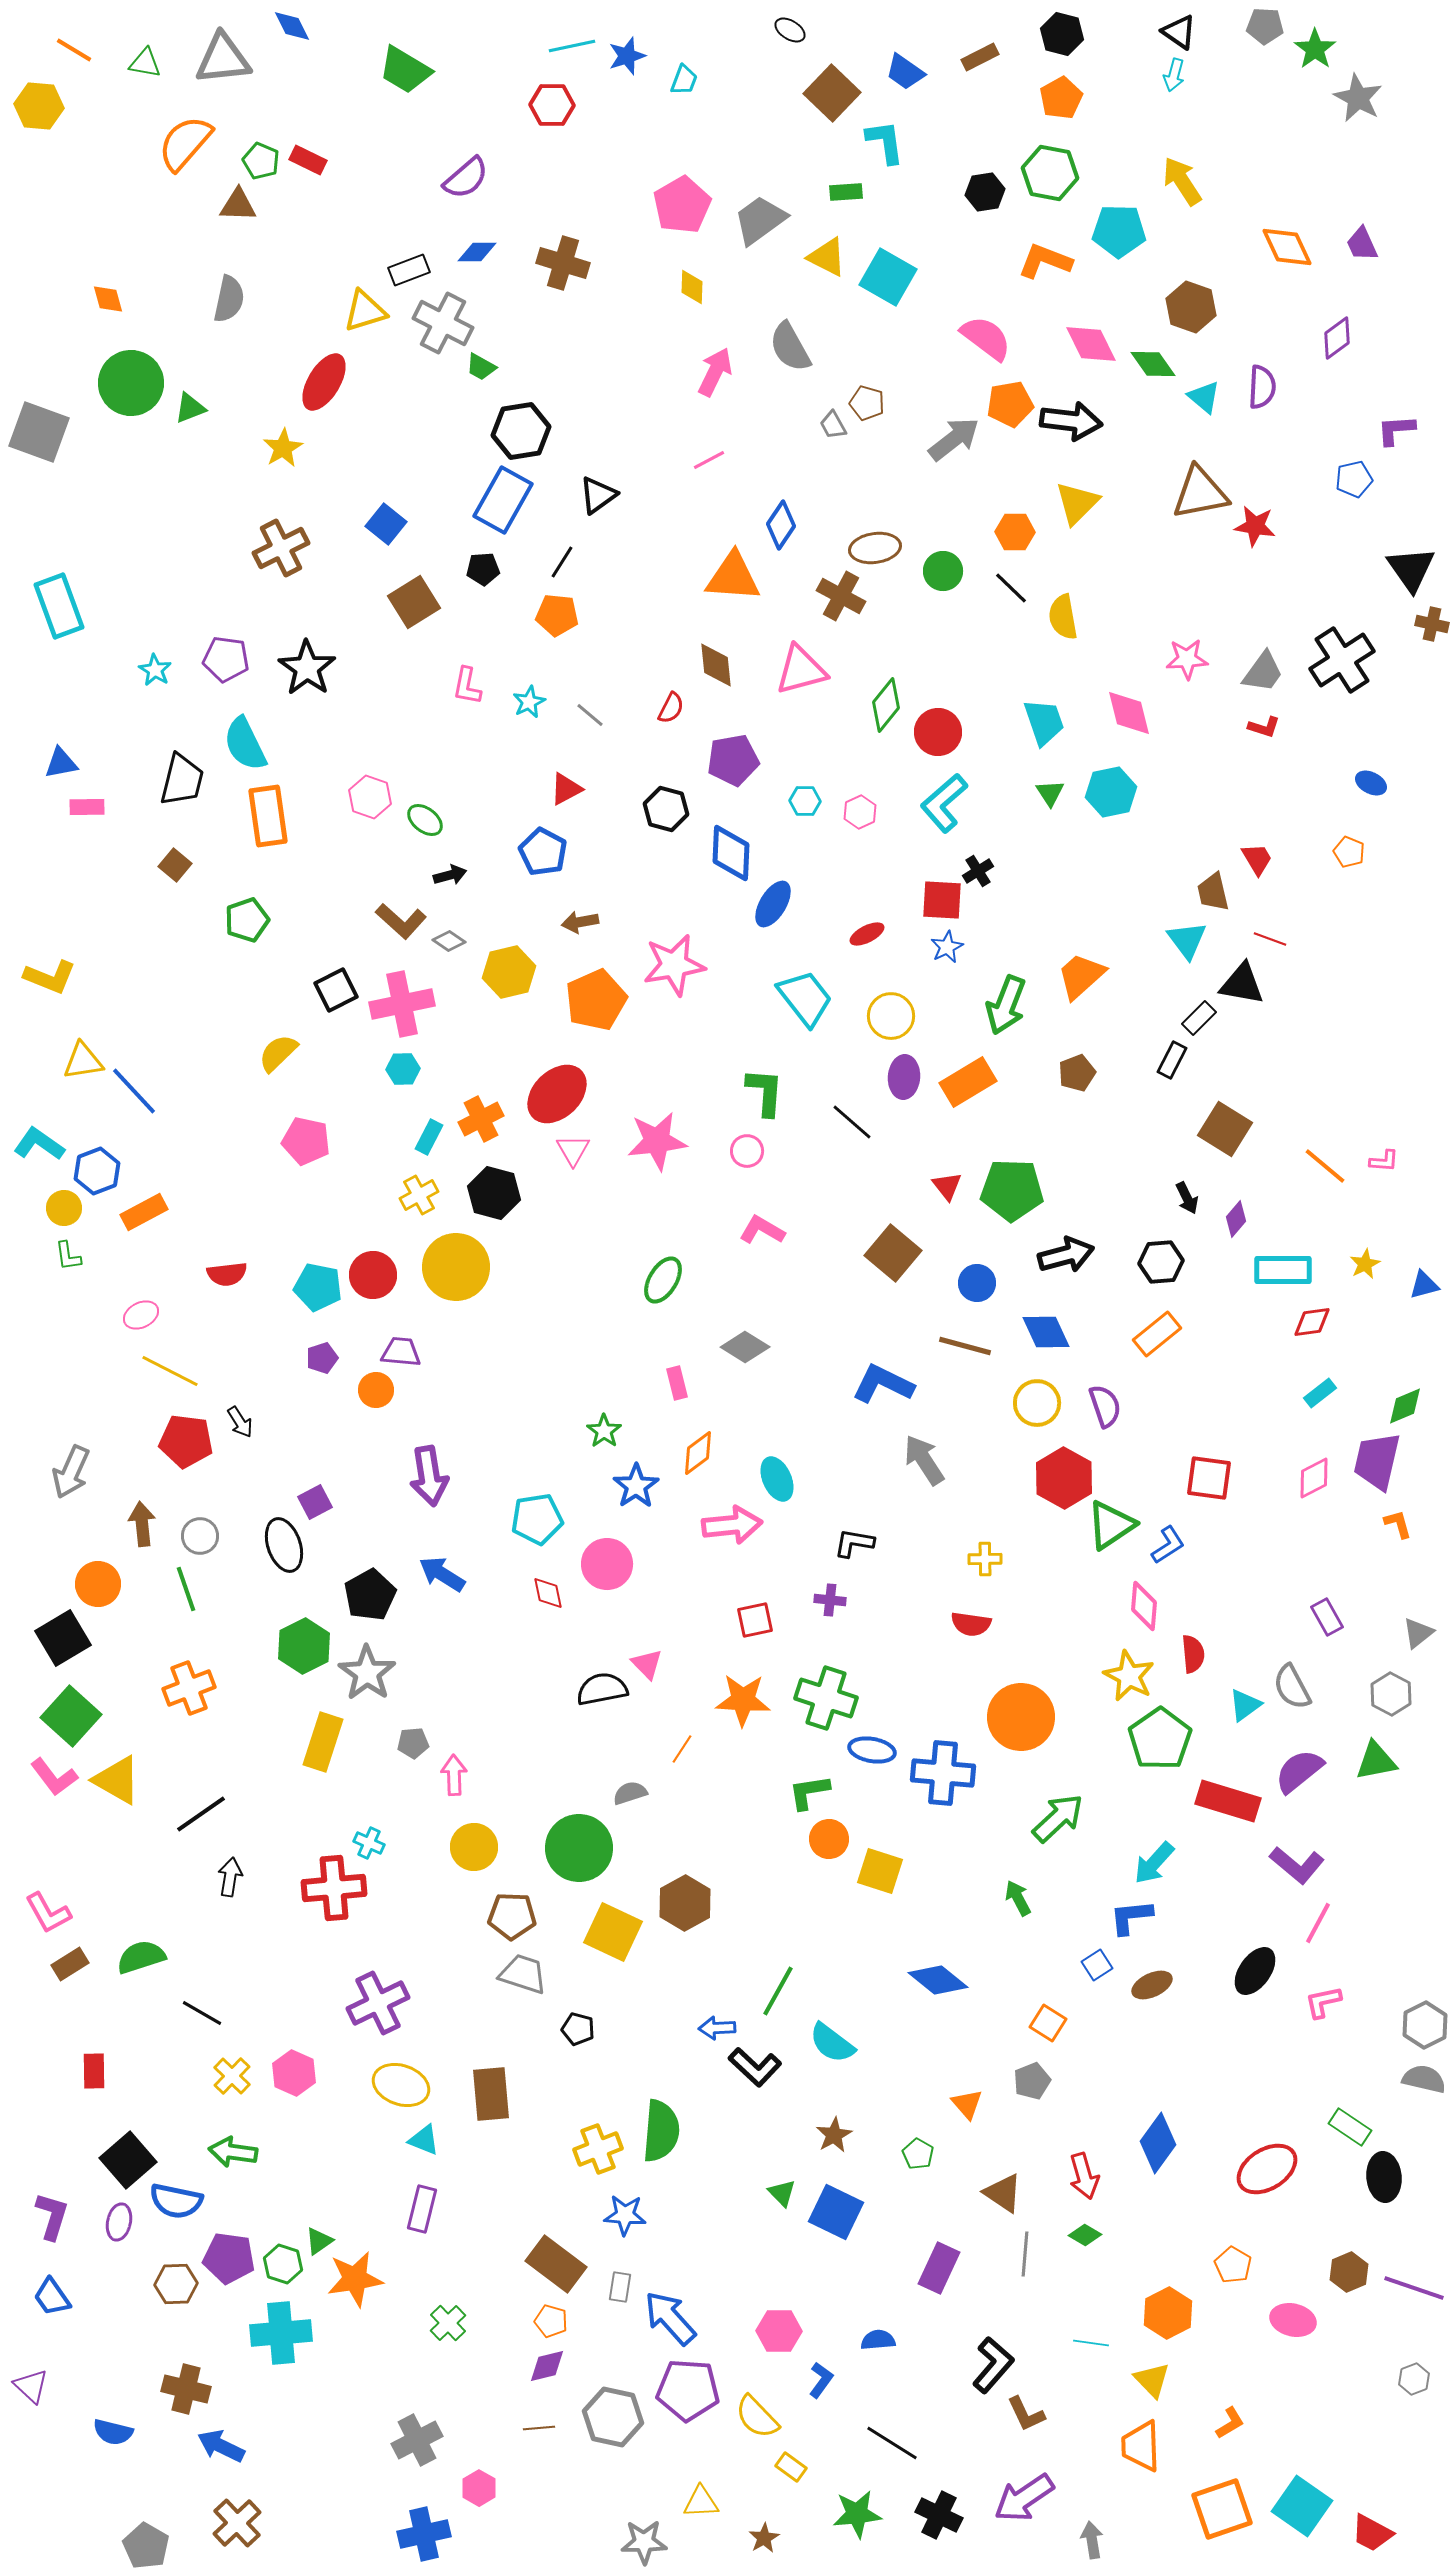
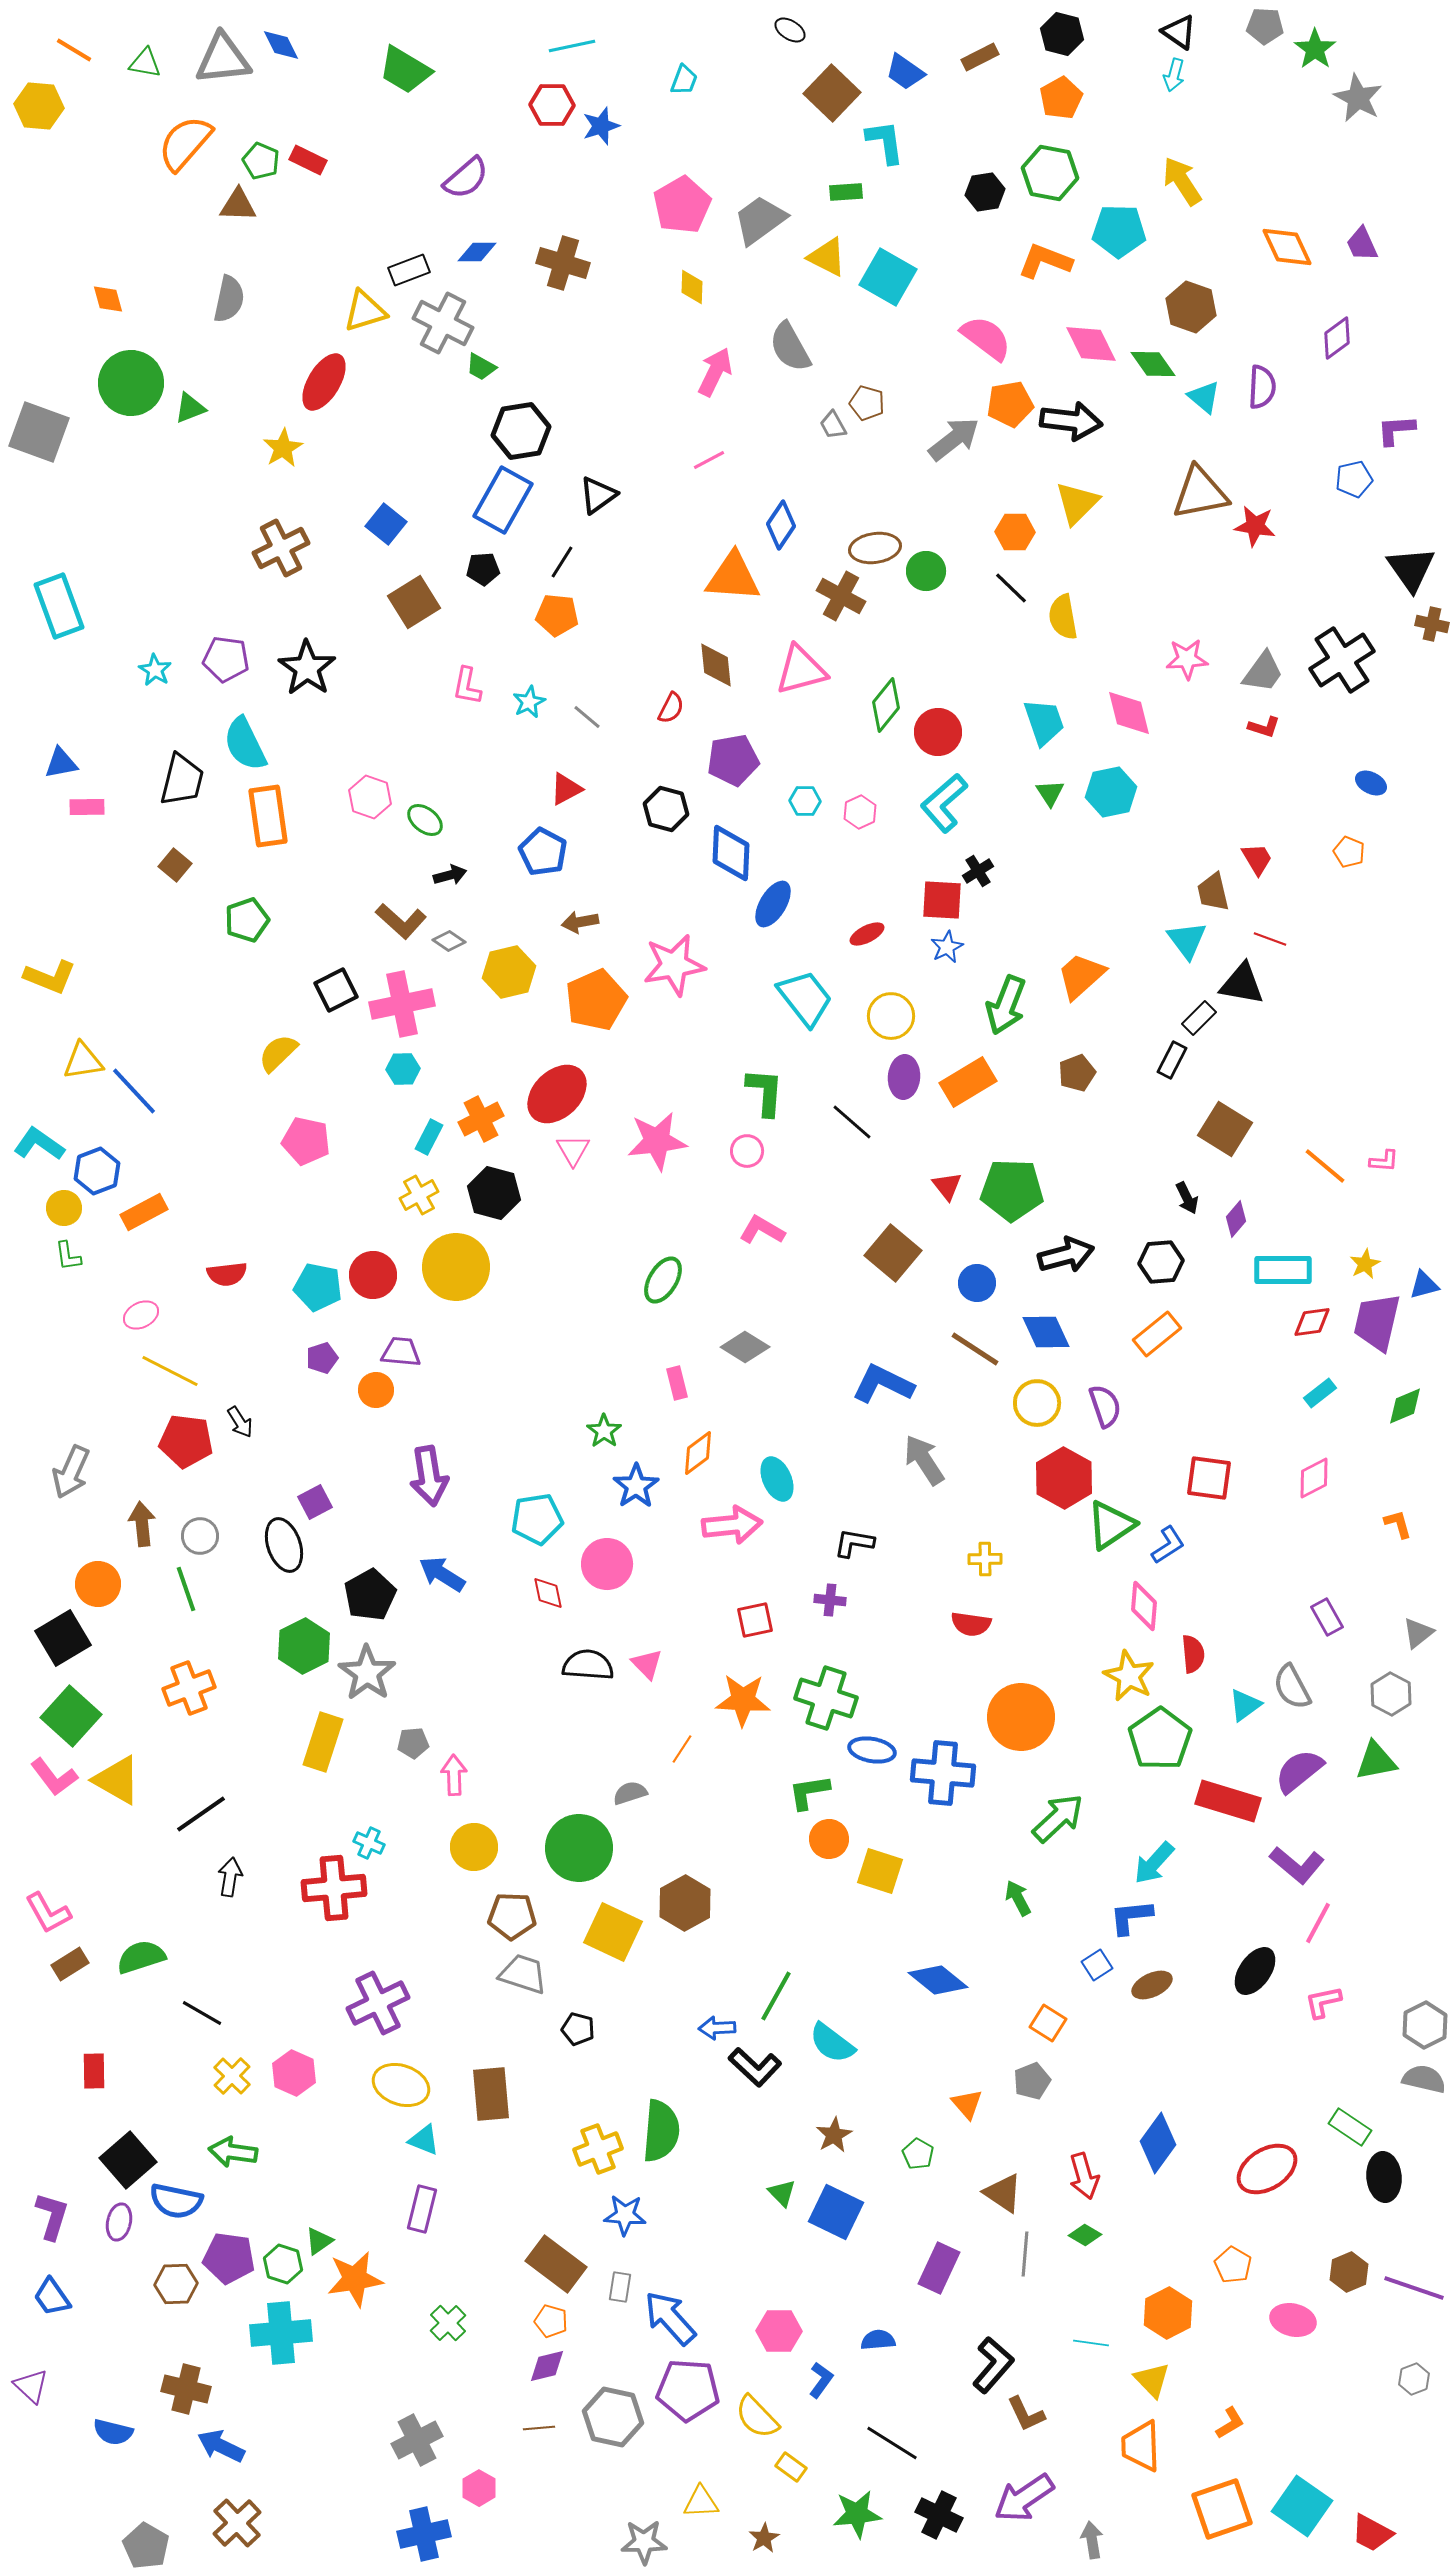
blue diamond at (292, 26): moved 11 px left, 19 px down
blue star at (627, 56): moved 26 px left, 70 px down
green circle at (943, 571): moved 17 px left
gray line at (590, 715): moved 3 px left, 2 px down
brown line at (965, 1346): moved 10 px right, 3 px down; rotated 18 degrees clockwise
purple trapezoid at (1377, 1461): moved 139 px up
black semicircle at (602, 1689): moved 14 px left, 24 px up; rotated 15 degrees clockwise
green line at (778, 1991): moved 2 px left, 5 px down
